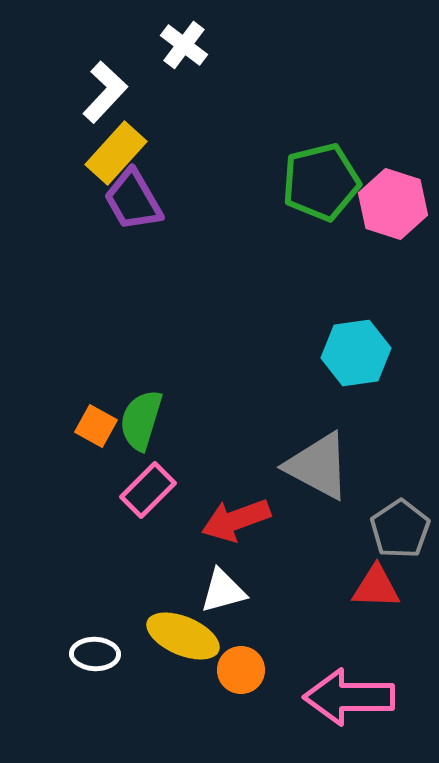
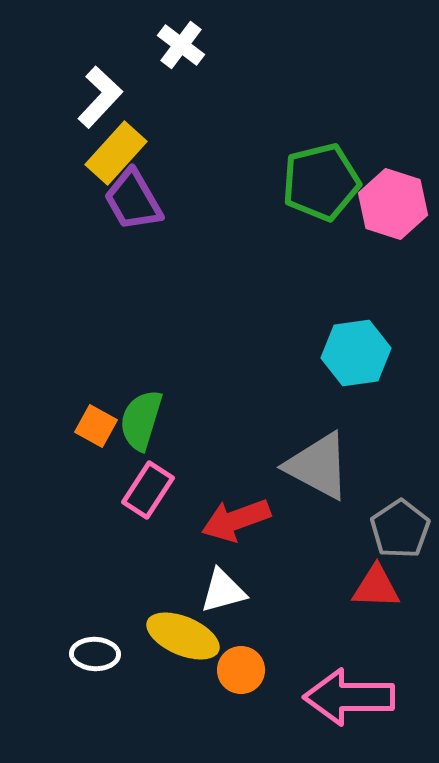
white cross: moved 3 px left
white L-shape: moved 5 px left, 5 px down
pink rectangle: rotated 12 degrees counterclockwise
